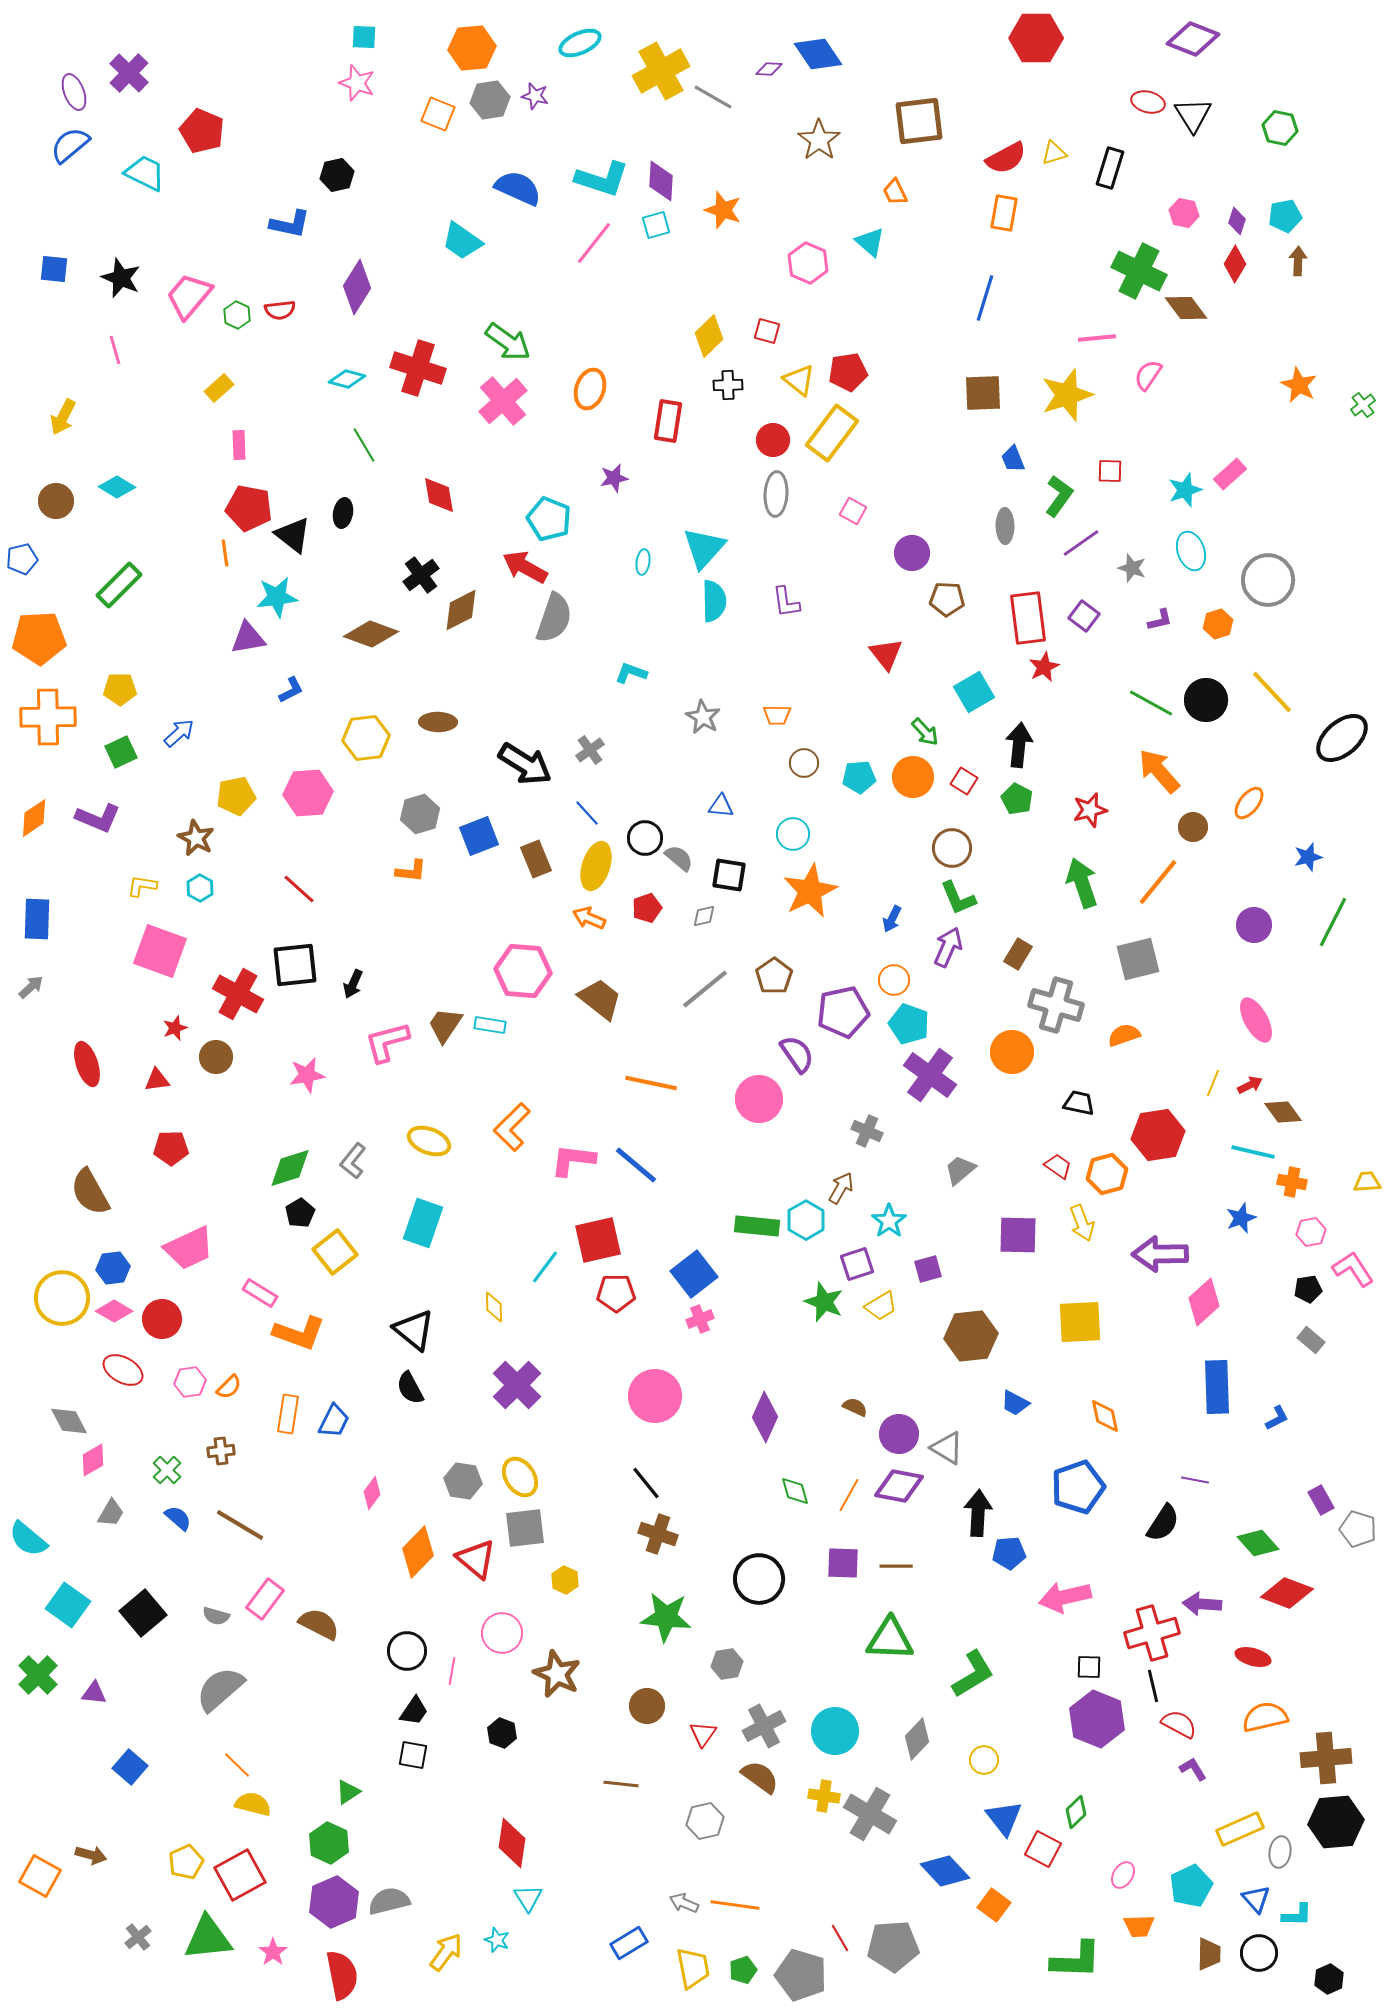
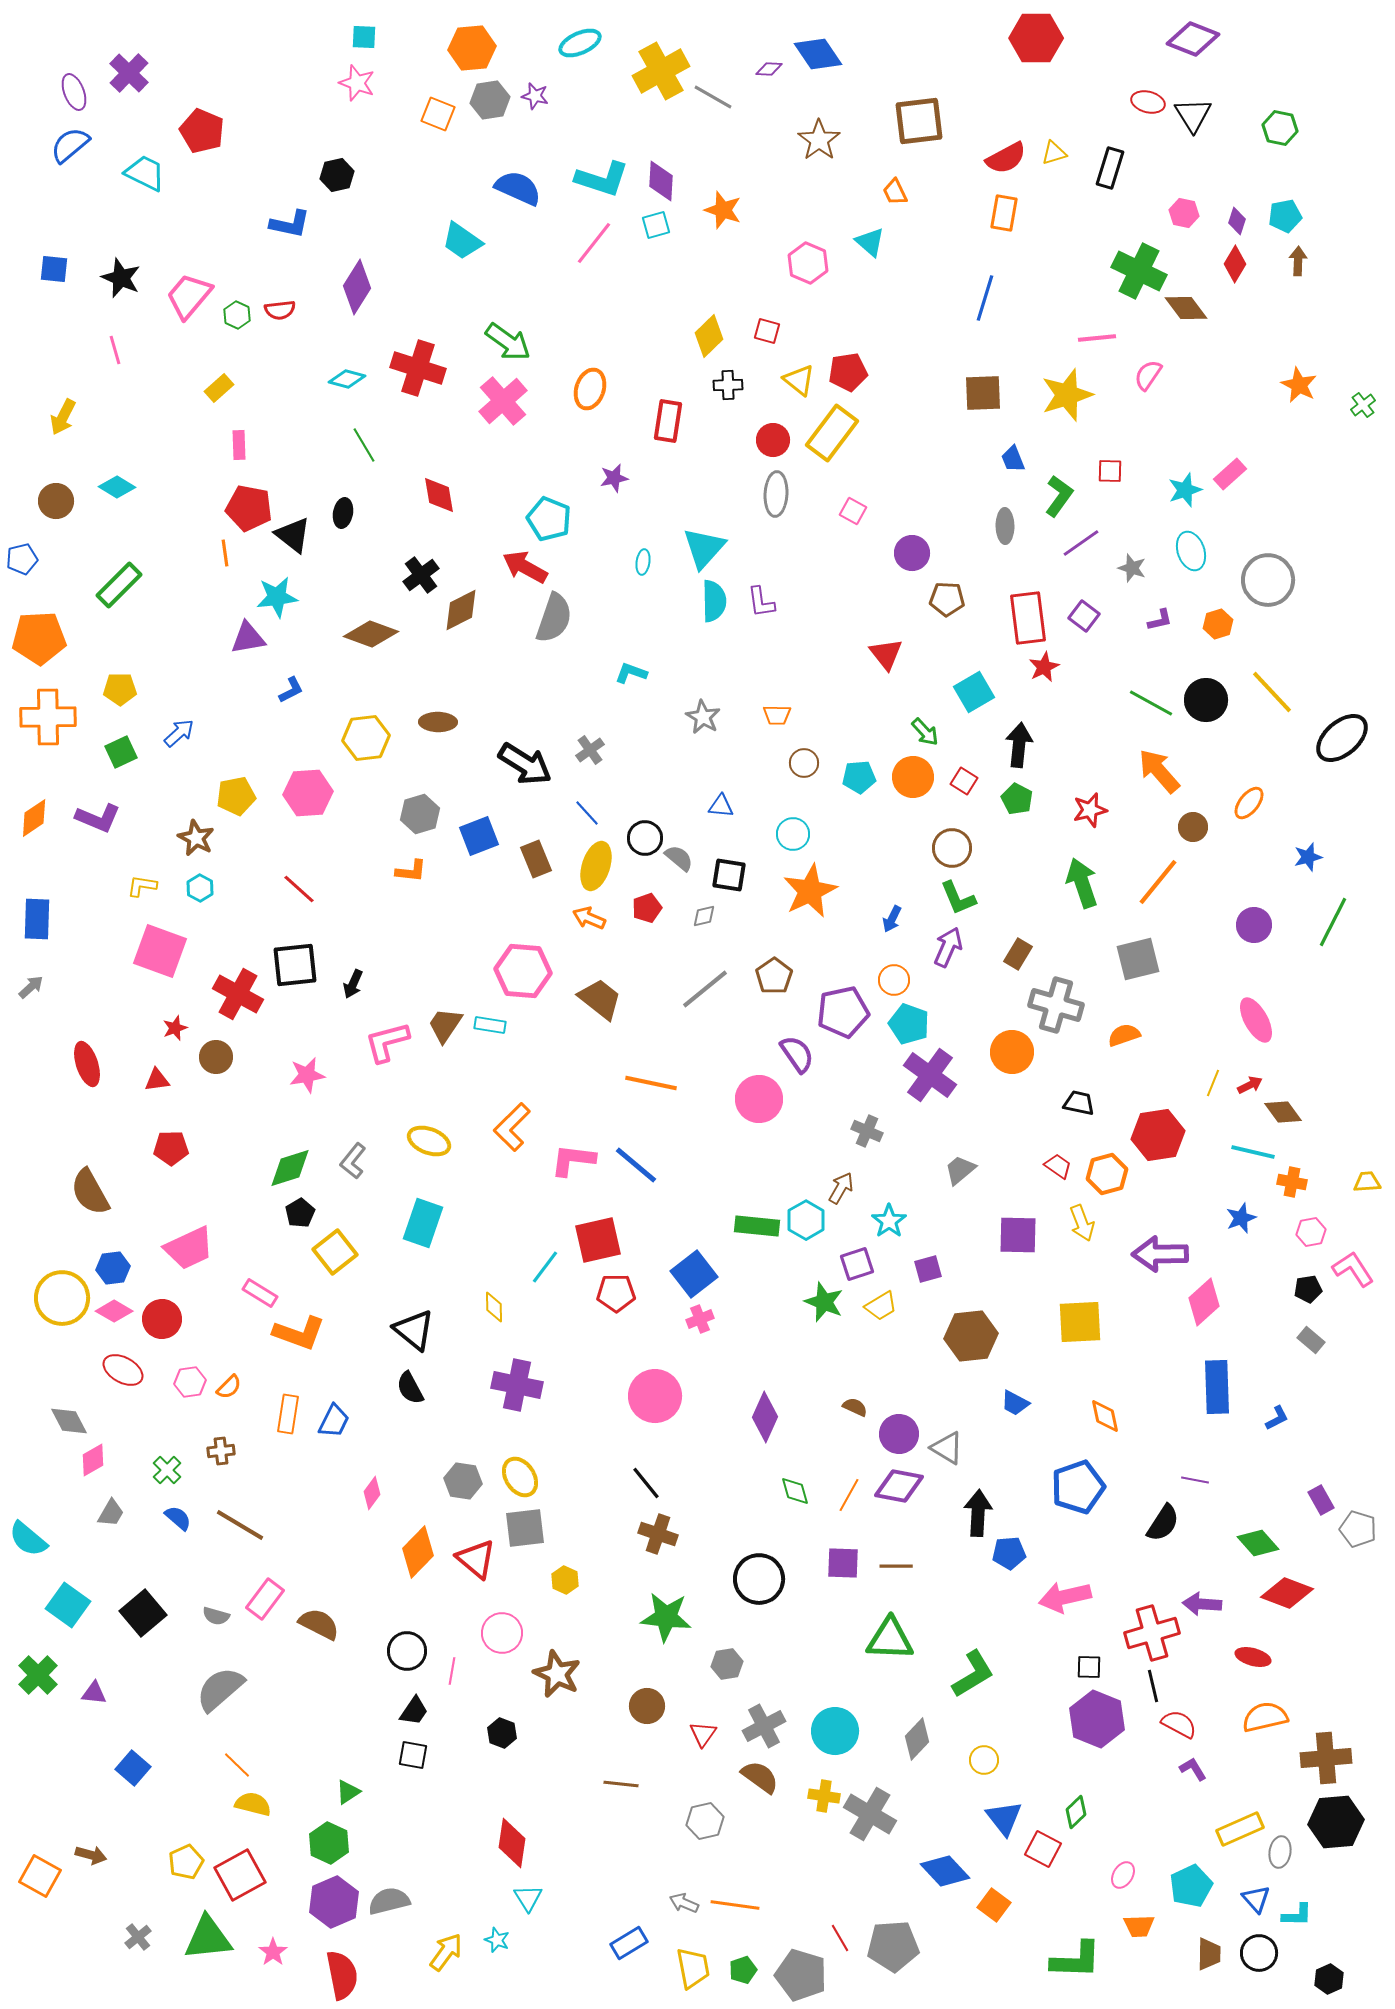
purple L-shape at (786, 602): moved 25 px left
purple cross at (517, 1385): rotated 33 degrees counterclockwise
blue square at (130, 1767): moved 3 px right, 1 px down
